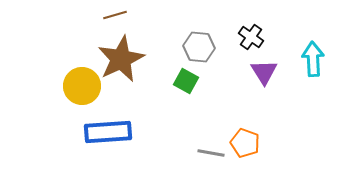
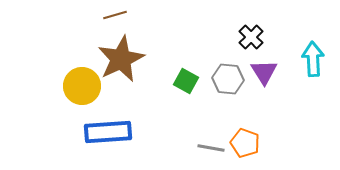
black cross: rotated 10 degrees clockwise
gray hexagon: moved 29 px right, 32 px down
gray line: moved 5 px up
